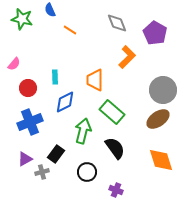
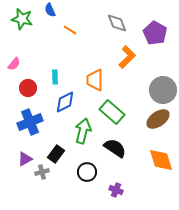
black semicircle: rotated 20 degrees counterclockwise
